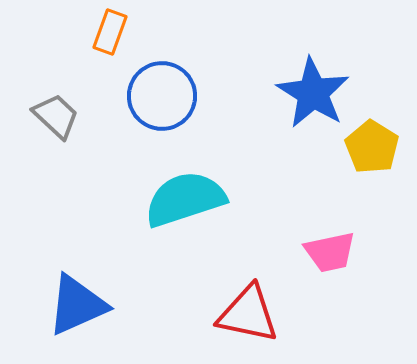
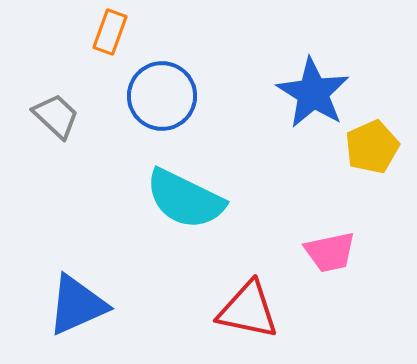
yellow pentagon: rotated 16 degrees clockwise
cyan semicircle: rotated 136 degrees counterclockwise
red triangle: moved 4 px up
